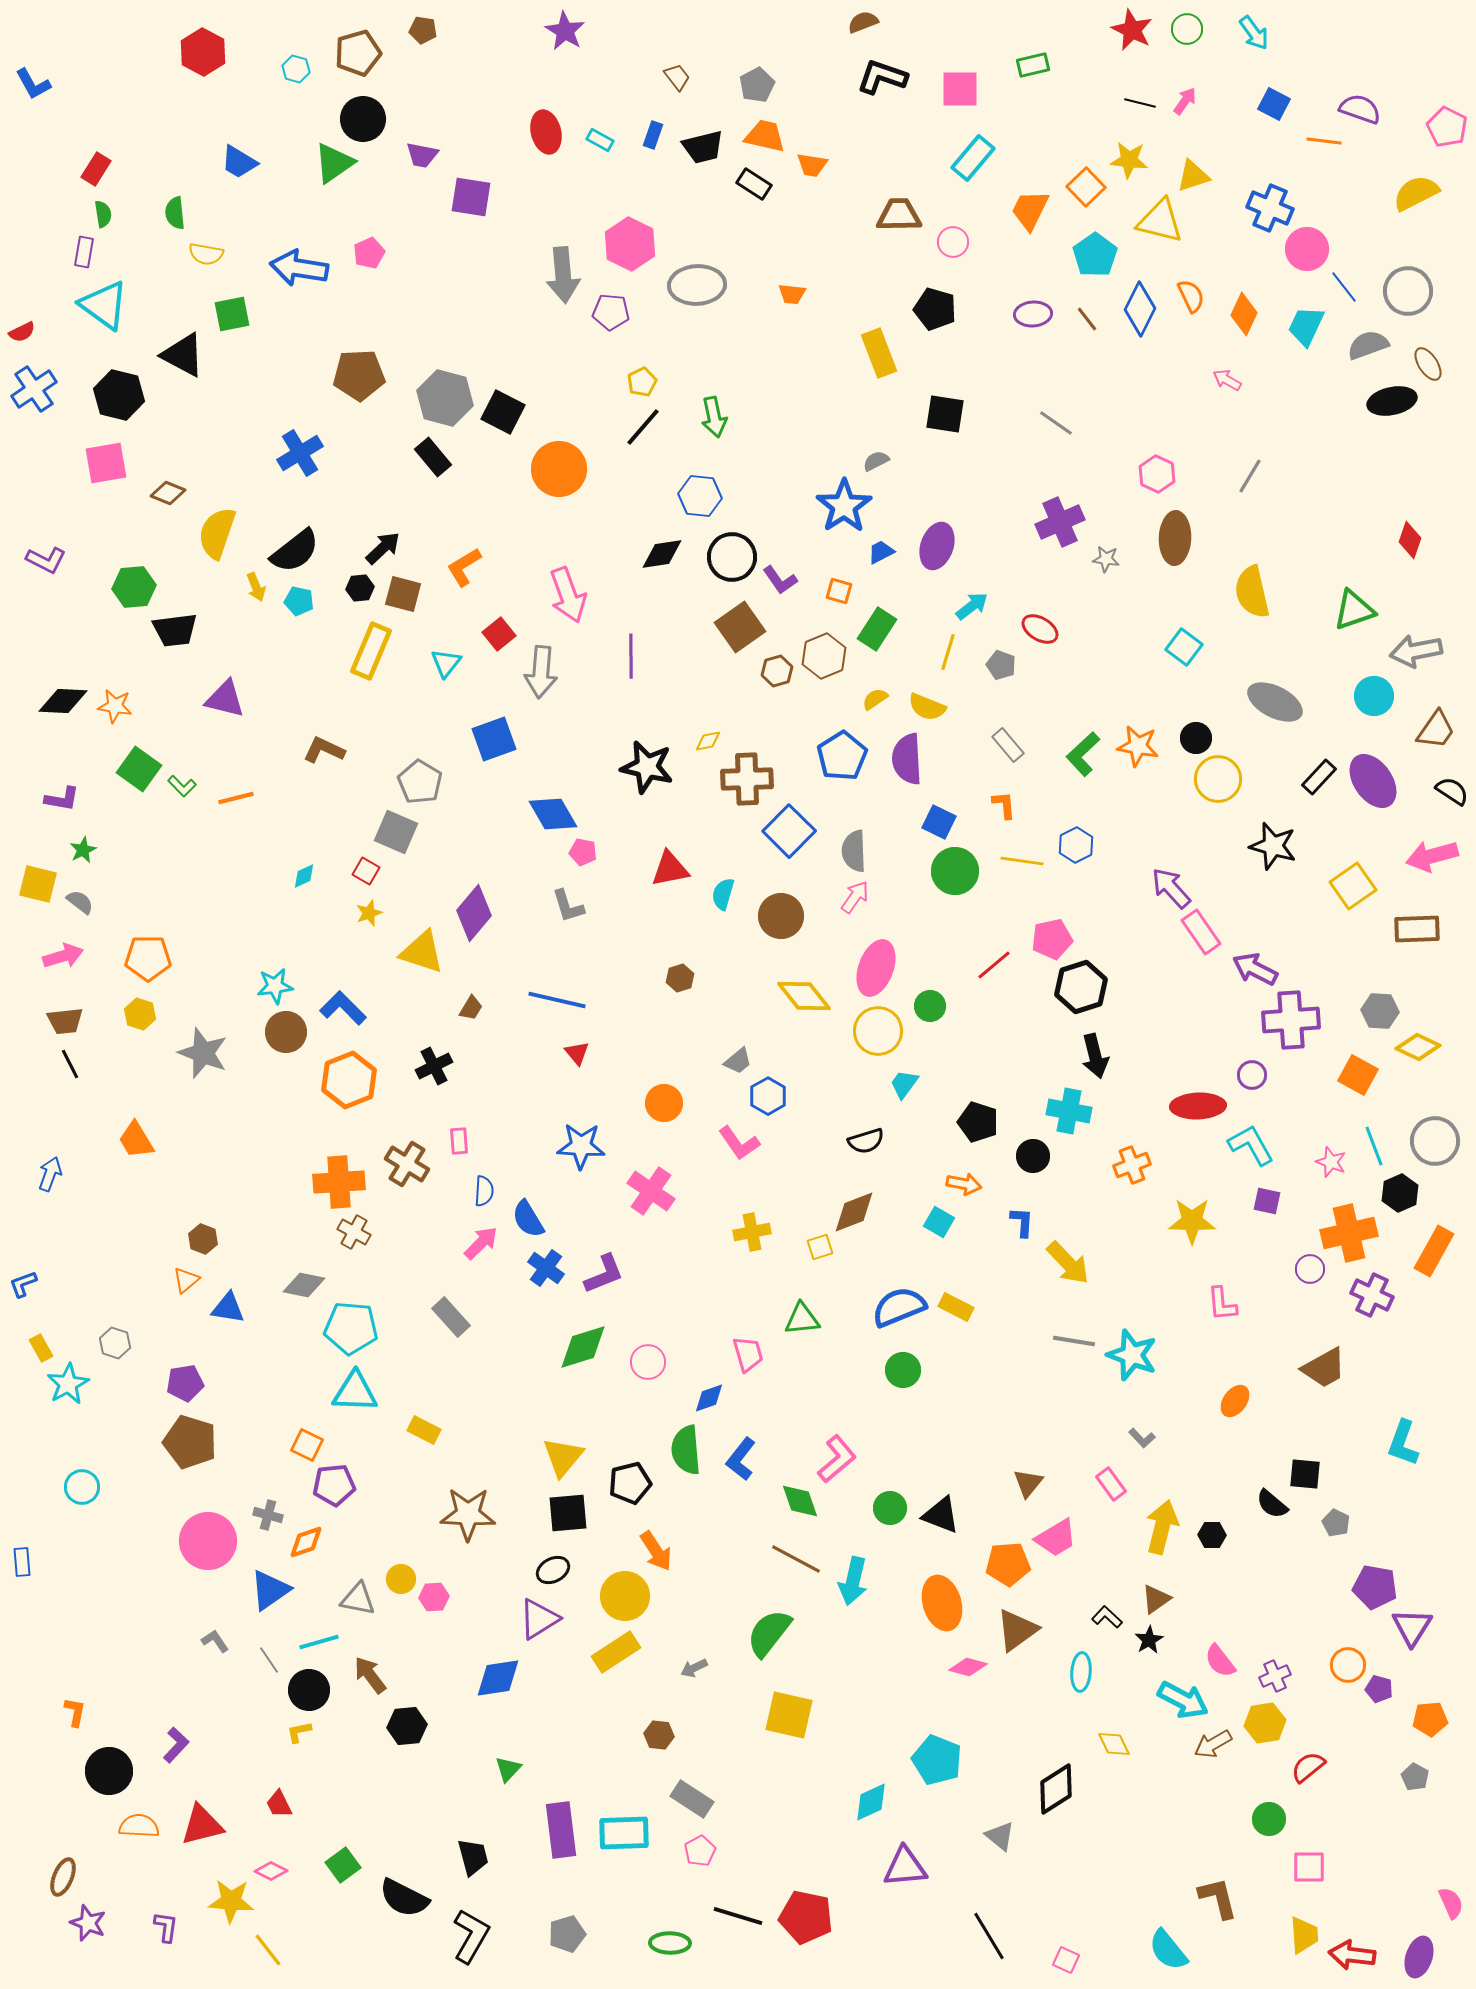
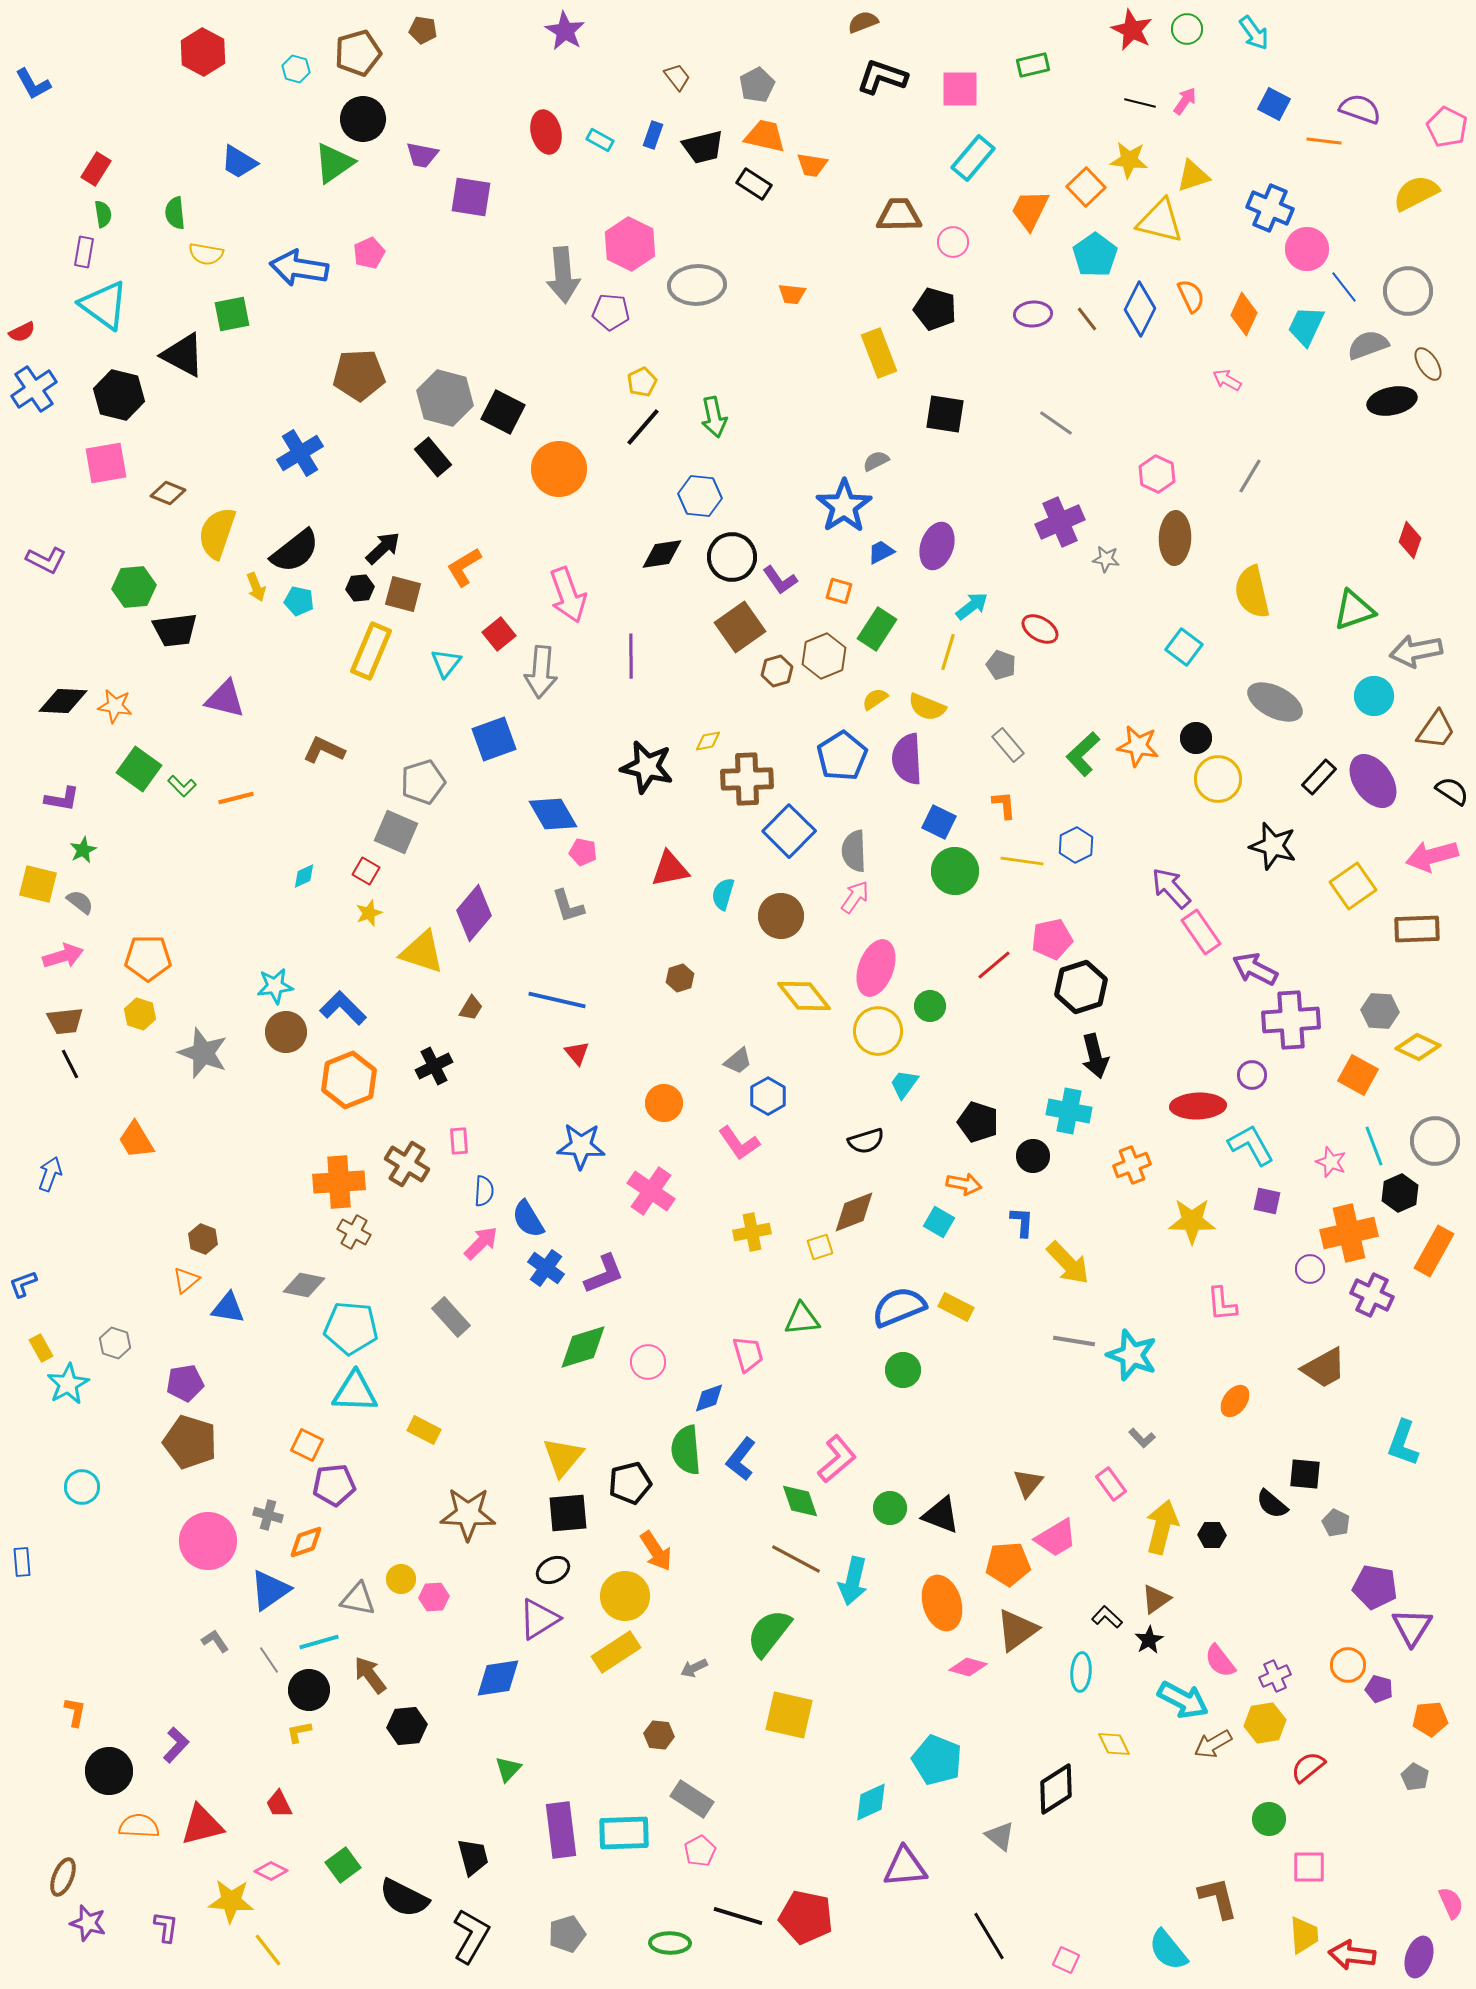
gray pentagon at (420, 782): moved 3 px right; rotated 24 degrees clockwise
purple star at (88, 1923): rotated 6 degrees counterclockwise
